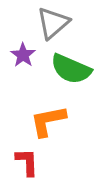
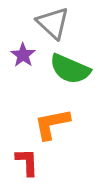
gray triangle: rotated 36 degrees counterclockwise
green semicircle: moved 1 px left
orange L-shape: moved 4 px right, 3 px down
